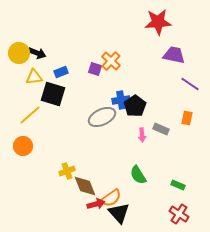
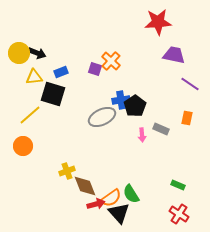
green semicircle: moved 7 px left, 19 px down
